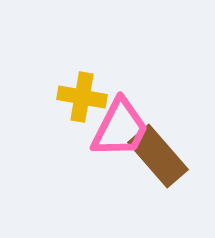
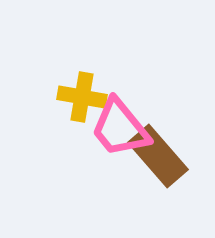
pink trapezoid: rotated 114 degrees clockwise
